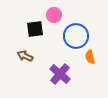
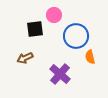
brown arrow: moved 2 px down; rotated 49 degrees counterclockwise
